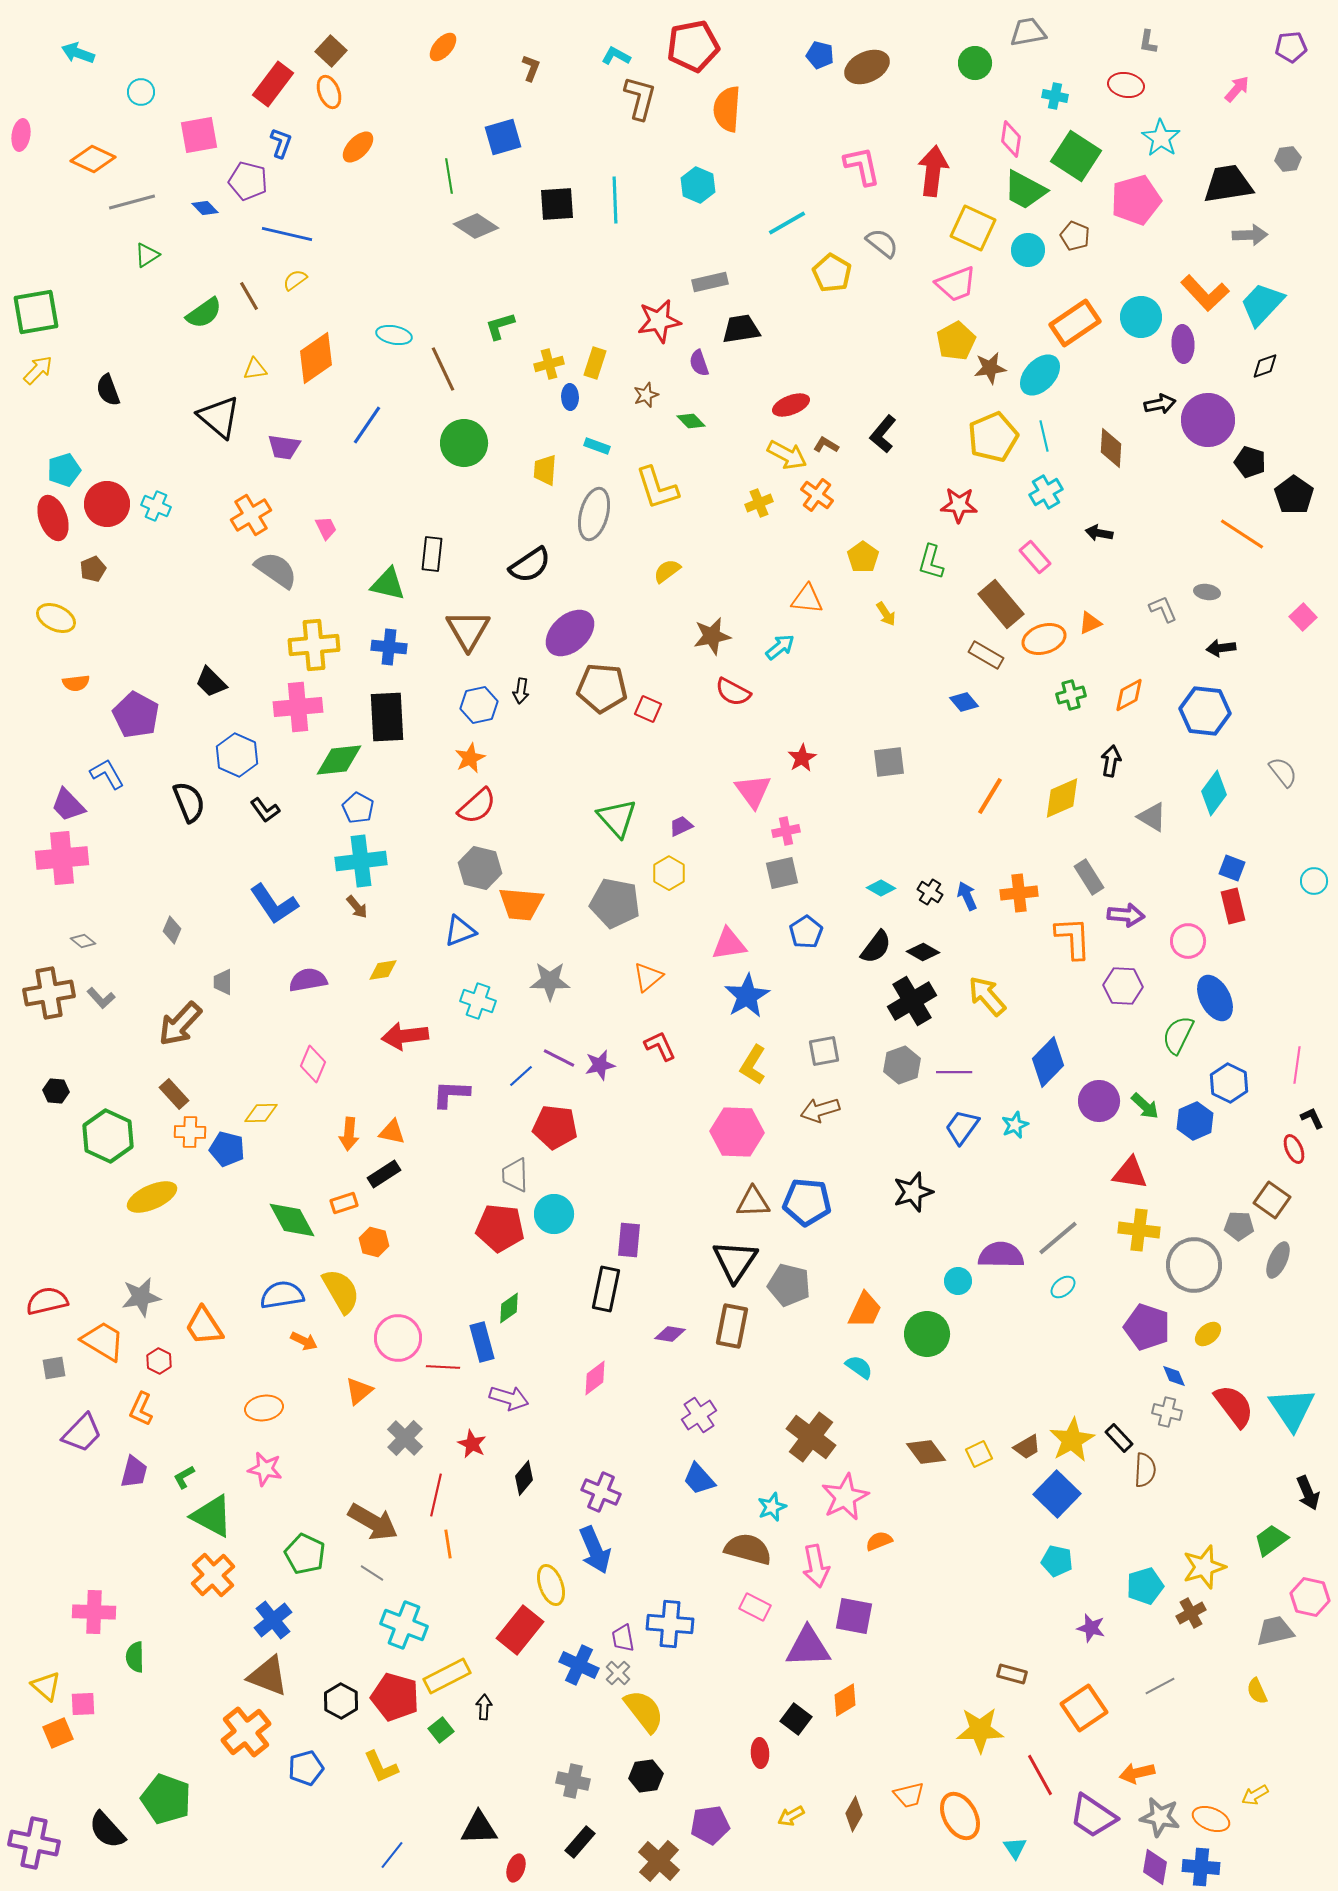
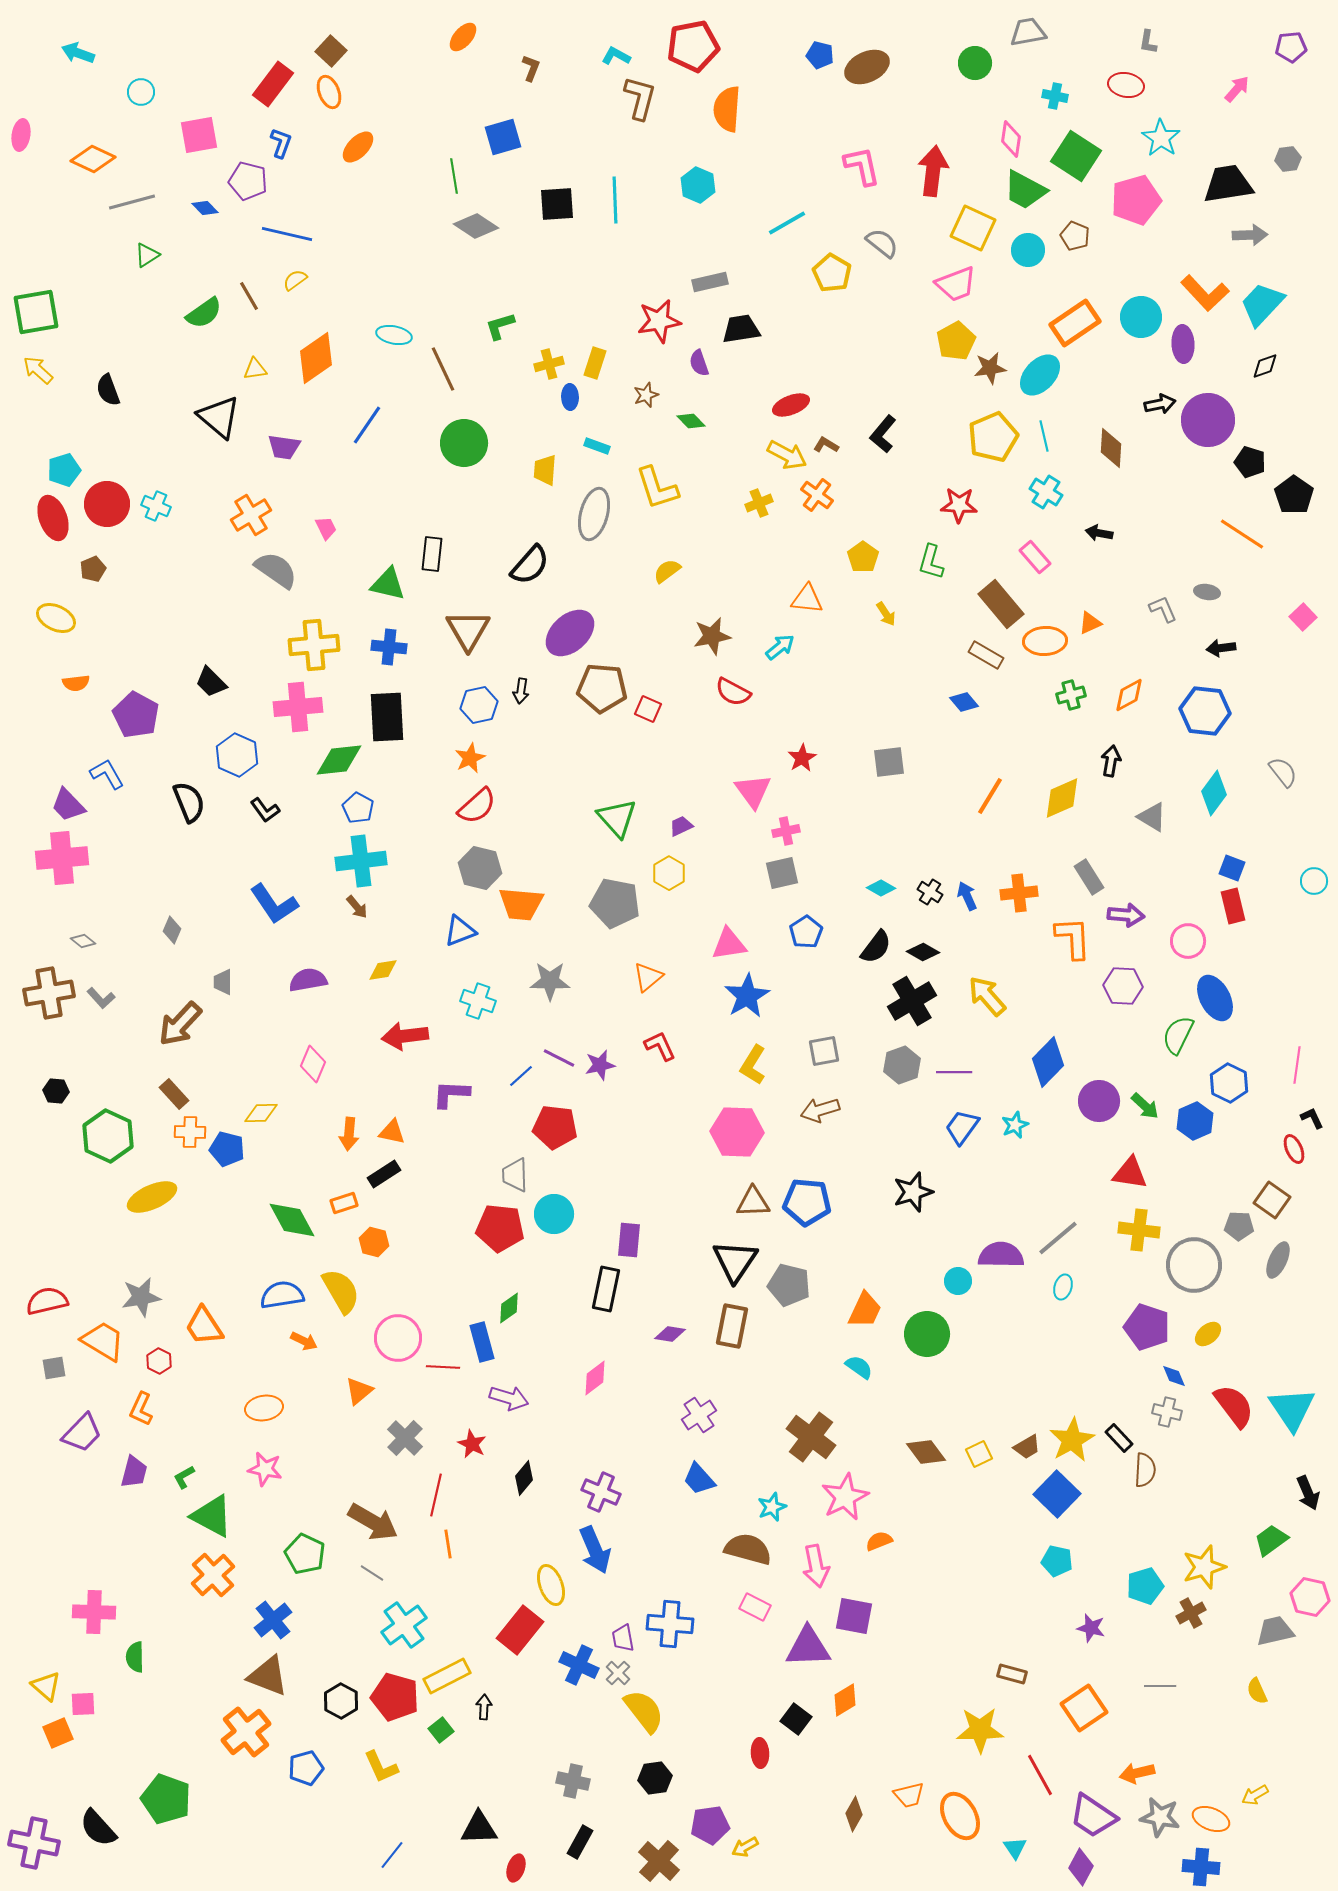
orange ellipse at (443, 47): moved 20 px right, 10 px up
green line at (449, 176): moved 5 px right
yellow arrow at (38, 370): rotated 92 degrees counterclockwise
cyan cross at (1046, 492): rotated 28 degrees counterclockwise
black semicircle at (530, 565): rotated 15 degrees counterclockwise
orange ellipse at (1044, 639): moved 1 px right, 2 px down; rotated 15 degrees clockwise
cyan ellipse at (1063, 1287): rotated 35 degrees counterclockwise
cyan cross at (404, 1625): rotated 33 degrees clockwise
gray line at (1160, 1686): rotated 28 degrees clockwise
black hexagon at (646, 1776): moved 9 px right, 2 px down
yellow arrow at (791, 1816): moved 46 px left, 31 px down
black semicircle at (107, 1830): moved 9 px left, 2 px up
black rectangle at (580, 1842): rotated 12 degrees counterclockwise
purple diamond at (1155, 1867): moved 74 px left; rotated 18 degrees clockwise
